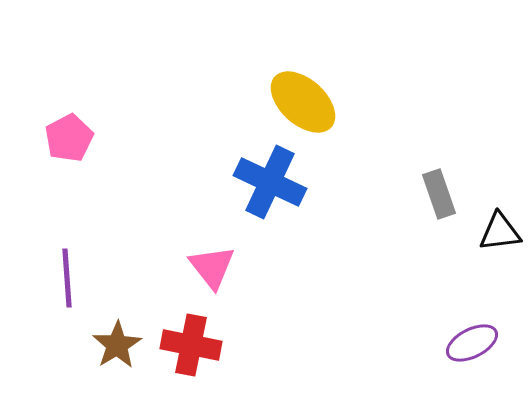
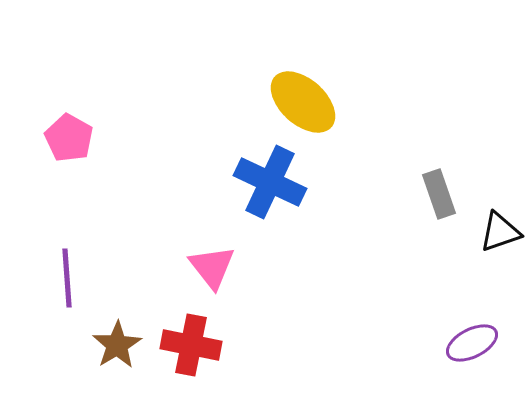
pink pentagon: rotated 15 degrees counterclockwise
black triangle: rotated 12 degrees counterclockwise
